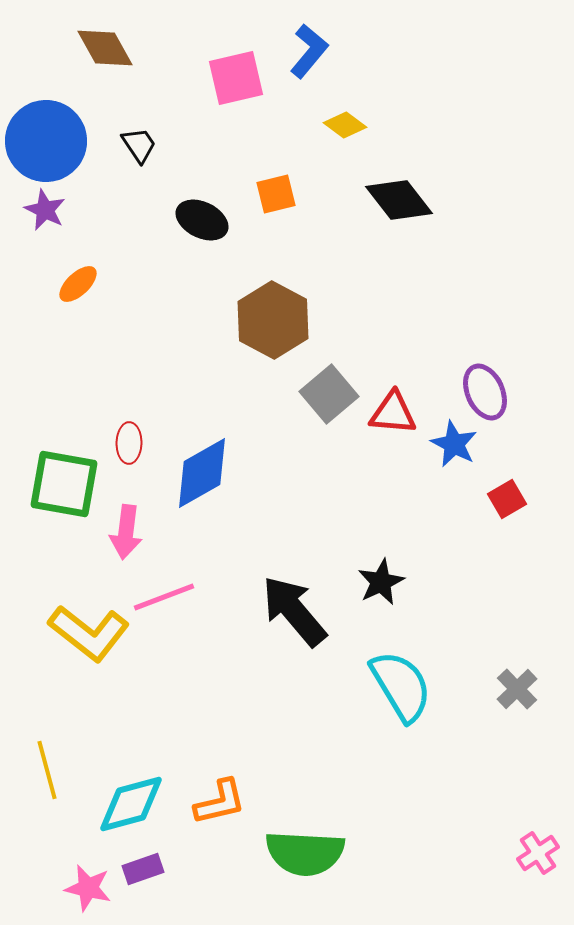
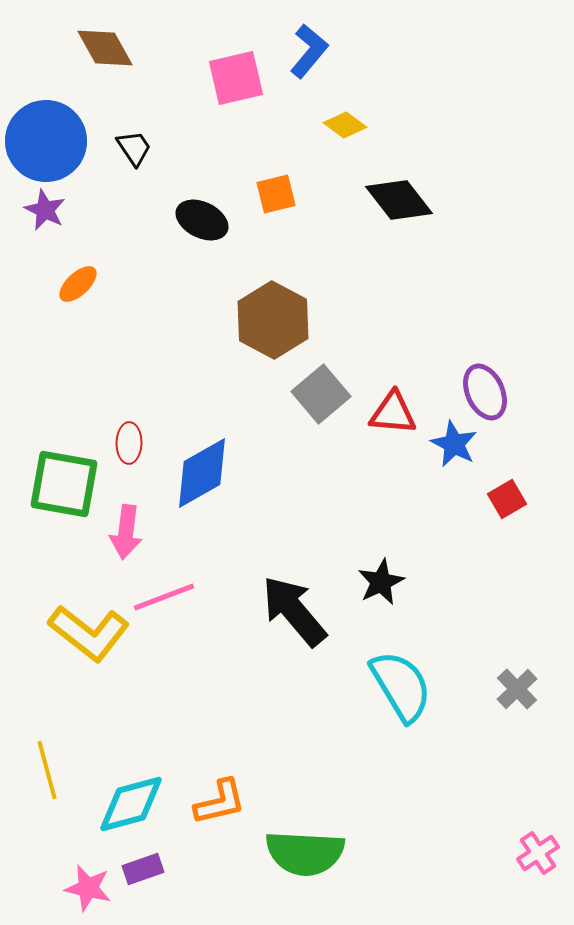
black trapezoid: moved 5 px left, 3 px down
gray square: moved 8 px left
